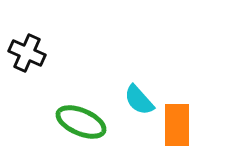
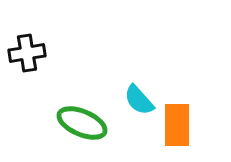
black cross: rotated 33 degrees counterclockwise
green ellipse: moved 1 px right, 1 px down
